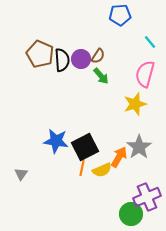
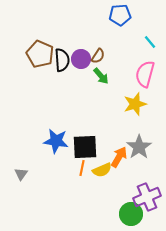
black square: rotated 24 degrees clockwise
